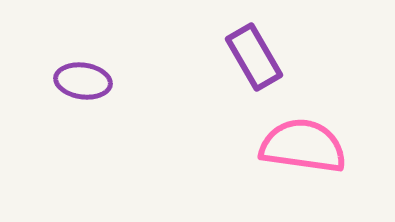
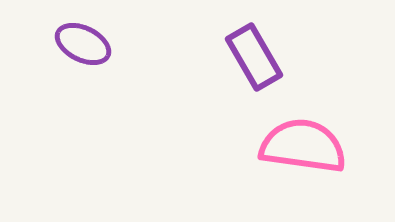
purple ellipse: moved 37 px up; rotated 18 degrees clockwise
